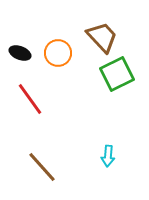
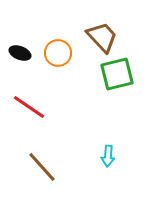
green square: rotated 12 degrees clockwise
red line: moved 1 px left, 8 px down; rotated 20 degrees counterclockwise
